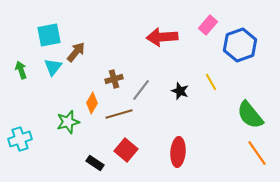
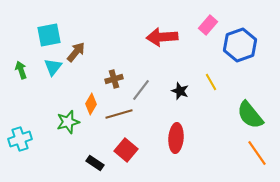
orange diamond: moved 1 px left, 1 px down
red ellipse: moved 2 px left, 14 px up
